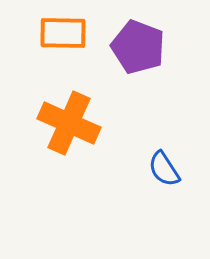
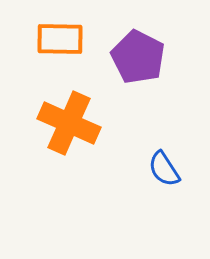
orange rectangle: moved 3 px left, 6 px down
purple pentagon: moved 10 px down; rotated 6 degrees clockwise
